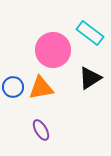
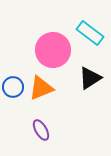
orange triangle: rotated 12 degrees counterclockwise
